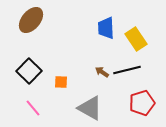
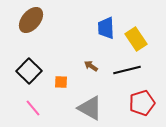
brown arrow: moved 11 px left, 6 px up
